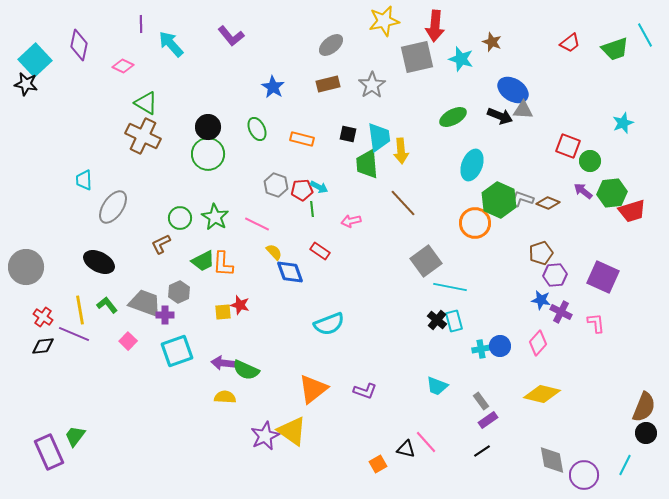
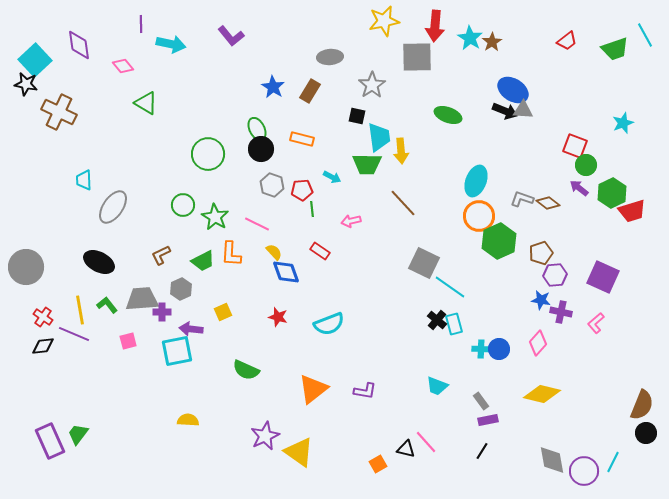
brown star at (492, 42): rotated 18 degrees clockwise
red trapezoid at (570, 43): moved 3 px left, 2 px up
cyan arrow at (171, 44): rotated 144 degrees clockwise
purple diamond at (79, 45): rotated 20 degrees counterclockwise
gray ellipse at (331, 45): moved 1 px left, 12 px down; rotated 35 degrees clockwise
gray square at (417, 57): rotated 12 degrees clockwise
cyan star at (461, 59): moved 9 px right, 21 px up; rotated 15 degrees clockwise
pink diamond at (123, 66): rotated 25 degrees clockwise
brown rectangle at (328, 84): moved 18 px left, 7 px down; rotated 45 degrees counterclockwise
black arrow at (500, 116): moved 5 px right, 5 px up
green ellipse at (453, 117): moved 5 px left, 2 px up; rotated 48 degrees clockwise
black circle at (208, 127): moved 53 px right, 22 px down
black square at (348, 134): moved 9 px right, 18 px up
brown cross at (143, 136): moved 84 px left, 24 px up
red square at (568, 146): moved 7 px right
green circle at (590, 161): moved 4 px left, 4 px down
green trapezoid at (367, 164): rotated 84 degrees counterclockwise
cyan ellipse at (472, 165): moved 4 px right, 16 px down
gray hexagon at (276, 185): moved 4 px left
cyan arrow at (319, 187): moved 13 px right, 10 px up
purple arrow at (583, 191): moved 4 px left, 3 px up
green hexagon at (612, 193): rotated 20 degrees counterclockwise
green hexagon at (499, 200): moved 41 px down; rotated 12 degrees clockwise
brown diamond at (548, 203): rotated 15 degrees clockwise
green circle at (180, 218): moved 3 px right, 13 px up
orange circle at (475, 223): moved 4 px right, 7 px up
brown L-shape at (161, 244): moved 11 px down
gray square at (426, 261): moved 2 px left, 2 px down; rotated 28 degrees counterclockwise
orange L-shape at (223, 264): moved 8 px right, 10 px up
blue diamond at (290, 272): moved 4 px left
cyan line at (450, 287): rotated 24 degrees clockwise
gray hexagon at (179, 292): moved 2 px right, 3 px up
gray trapezoid at (145, 303): moved 3 px left, 4 px up; rotated 24 degrees counterclockwise
red star at (240, 305): moved 38 px right, 12 px down
yellow square at (223, 312): rotated 18 degrees counterclockwise
purple cross at (561, 312): rotated 15 degrees counterclockwise
purple cross at (165, 315): moved 3 px left, 3 px up
cyan rectangle at (454, 321): moved 3 px down
pink L-shape at (596, 323): rotated 125 degrees counterclockwise
pink square at (128, 341): rotated 30 degrees clockwise
blue circle at (500, 346): moved 1 px left, 3 px down
cyan cross at (481, 349): rotated 12 degrees clockwise
cyan square at (177, 351): rotated 8 degrees clockwise
purple arrow at (223, 363): moved 32 px left, 34 px up
purple L-shape at (365, 391): rotated 10 degrees counterclockwise
yellow semicircle at (225, 397): moved 37 px left, 23 px down
brown semicircle at (644, 407): moved 2 px left, 2 px up
purple rectangle at (488, 420): rotated 24 degrees clockwise
yellow triangle at (292, 431): moved 7 px right, 21 px down
green trapezoid at (75, 436): moved 3 px right, 2 px up
black line at (482, 451): rotated 24 degrees counterclockwise
purple rectangle at (49, 452): moved 1 px right, 11 px up
cyan line at (625, 465): moved 12 px left, 3 px up
purple circle at (584, 475): moved 4 px up
